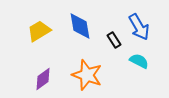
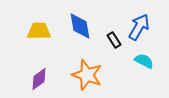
blue arrow: rotated 120 degrees counterclockwise
yellow trapezoid: rotated 30 degrees clockwise
cyan semicircle: moved 5 px right
purple diamond: moved 4 px left
